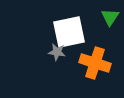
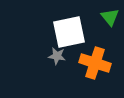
green triangle: rotated 12 degrees counterclockwise
gray star: moved 4 px down
